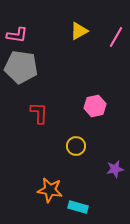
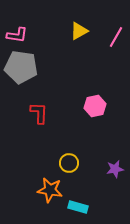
yellow circle: moved 7 px left, 17 px down
